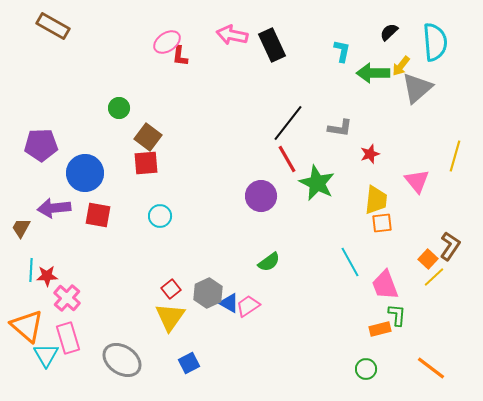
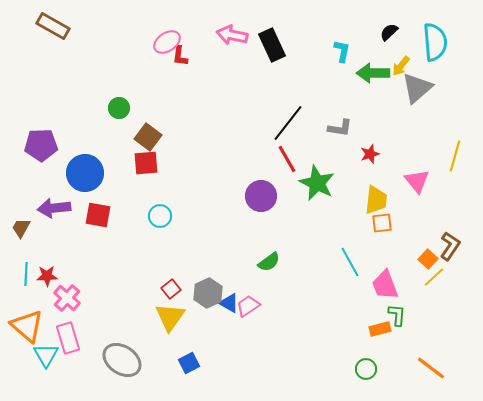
cyan line at (31, 270): moved 5 px left, 4 px down
